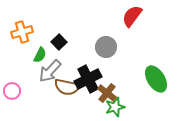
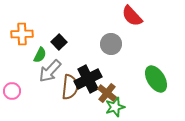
red semicircle: rotated 80 degrees counterclockwise
orange cross: moved 2 px down; rotated 15 degrees clockwise
gray circle: moved 5 px right, 3 px up
brown semicircle: moved 3 px right; rotated 95 degrees counterclockwise
